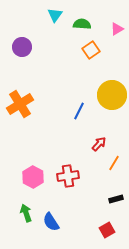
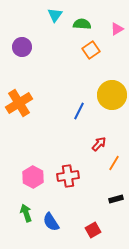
orange cross: moved 1 px left, 1 px up
red square: moved 14 px left
